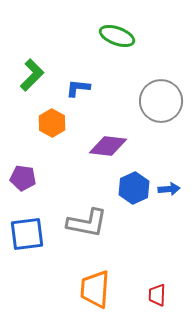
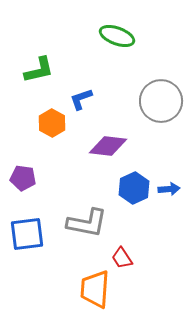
green L-shape: moved 7 px right, 5 px up; rotated 32 degrees clockwise
blue L-shape: moved 3 px right, 11 px down; rotated 25 degrees counterclockwise
red trapezoid: moved 35 px left, 37 px up; rotated 35 degrees counterclockwise
